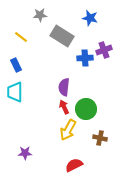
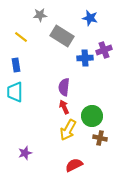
blue rectangle: rotated 16 degrees clockwise
green circle: moved 6 px right, 7 px down
purple star: rotated 16 degrees counterclockwise
